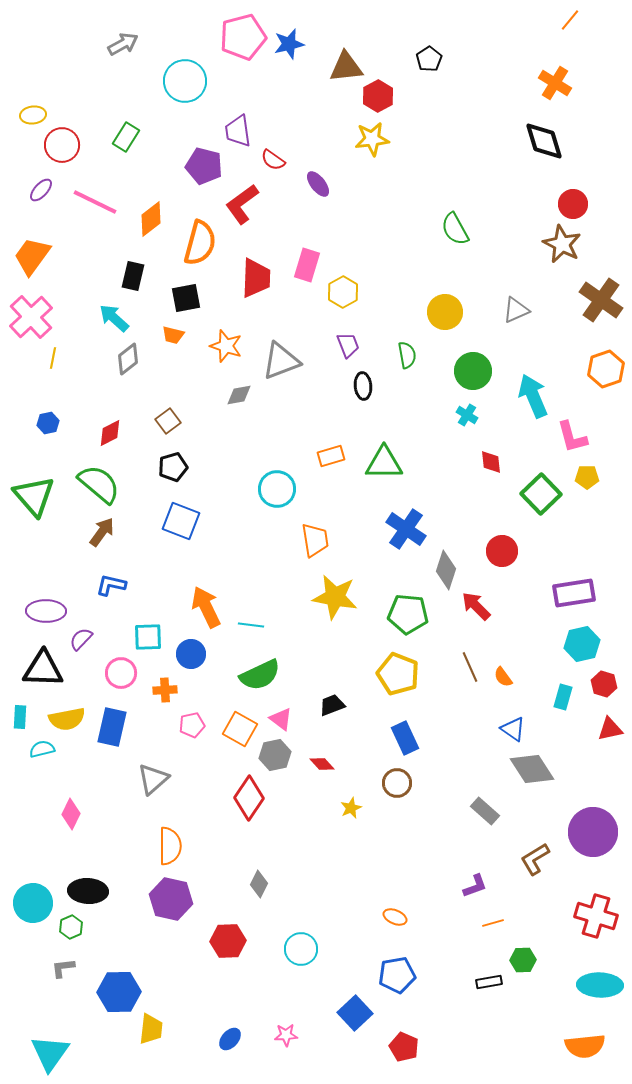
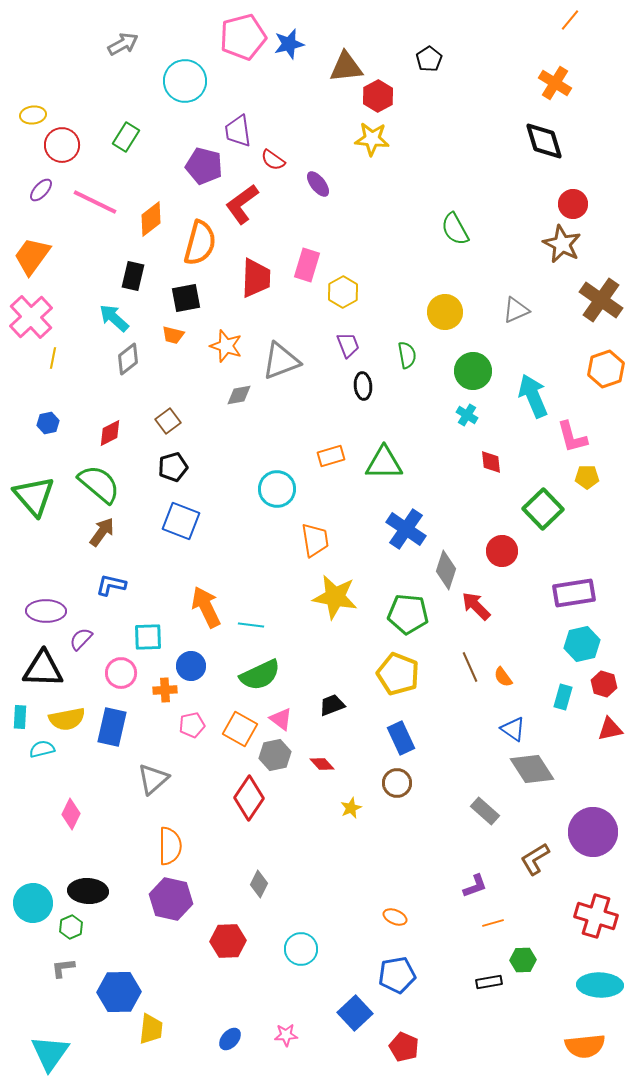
yellow star at (372, 139): rotated 12 degrees clockwise
green square at (541, 494): moved 2 px right, 15 px down
blue circle at (191, 654): moved 12 px down
blue rectangle at (405, 738): moved 4 px left
